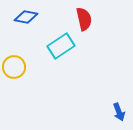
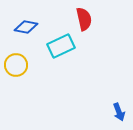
blue diamond: moved 10 px down
cyan rectangle: rotated 8 degrees clockwise
yellow circle: moved 2 px right, 2 px up
